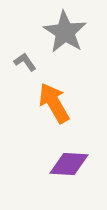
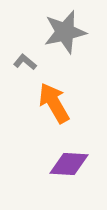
gray star: rotated 27 degrees clockwise
gray L-shape: rotated 15 degrees counterclockwise
